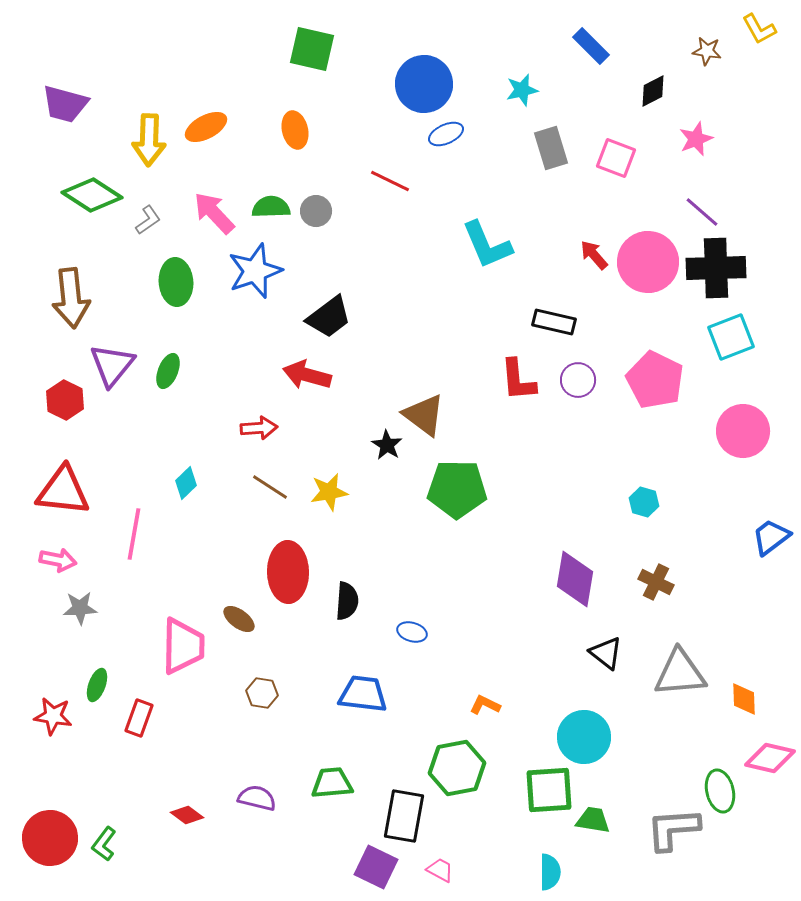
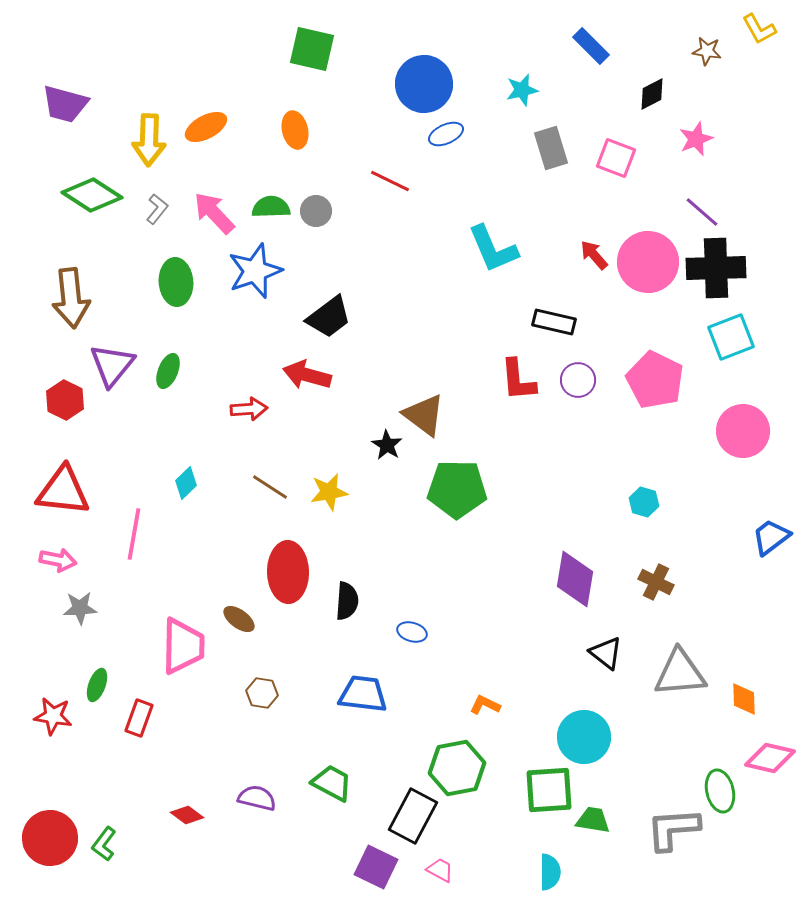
black diamond at (653, 91): moved 1 px left, 3 px down
gray L-shape at (148, 220): moved 9 px right, 11 px up; rotated 16 degrees counterclockwise
cyan L-shape at (487, 245): moved 6 px right, 4 px down
red arrow at (259, 428): moved 10 px left, 19 px up
green trapezoid at (332, 783): rotated 33 degrees clockwise
black rectangle at (404, 816): moved 9 px right; rotated 18 degrees clockwise
